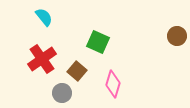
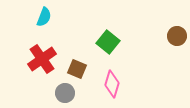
cyan semicircle: rotated 60 degrees clockwise
green square: moved 10 px right; rotated 15 degrees clockwise
brown square: moved 2 px up; rotated 18 degrees counterclockwise
pink diamond: moved 1 px left
gray circle: moved 3 px right
